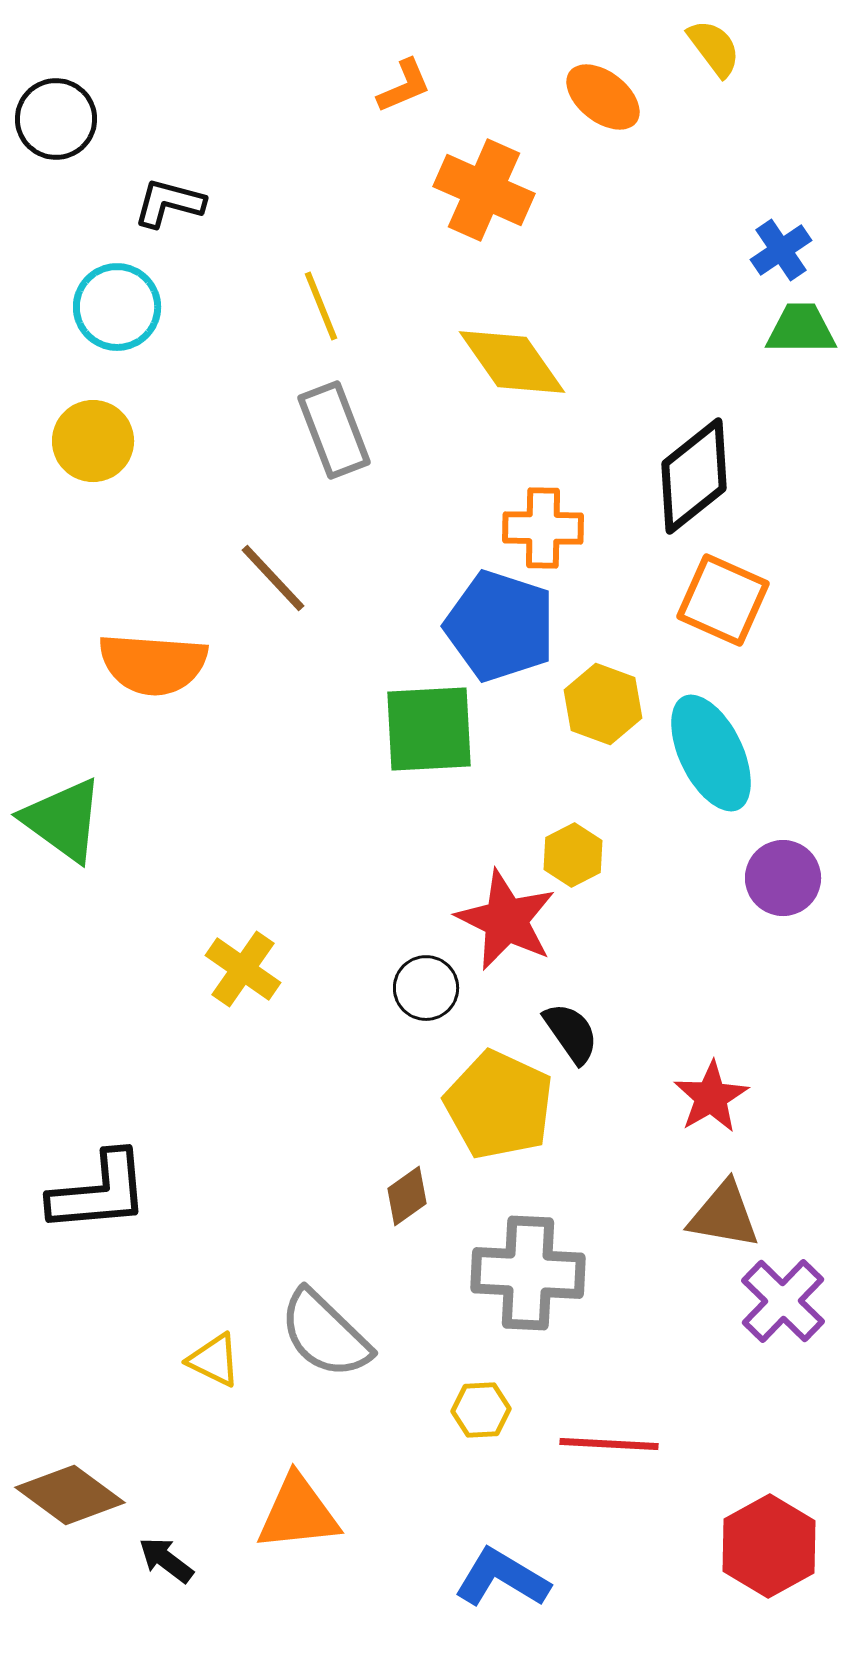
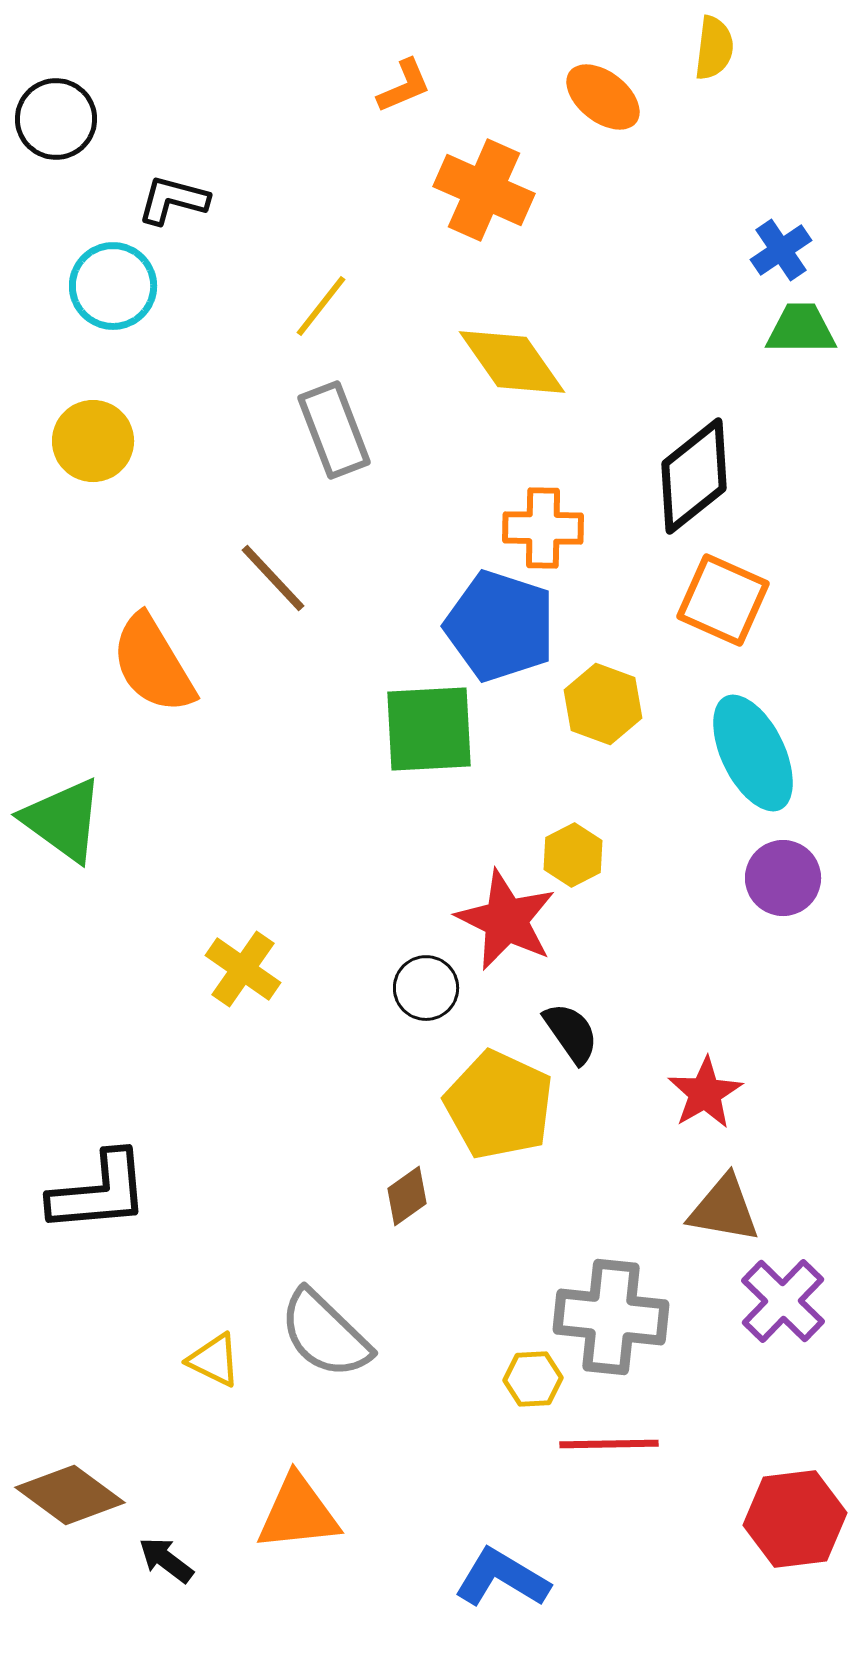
yellow semicircle at (714, 48): rotated 44 degrees clockwise
black L-shape at (169, 203): moved 4 px right, 3 px up
yellow line at (321, 306): rotated 60 degrees clockwise
cyan circle at (117, 307): moved 4 px left, 21 px up
orange semicircle at (153, 664): rotated 55 degrees clockwise
cyan ellipse at (711, 753): moved 42 px right
red star at (711, 1097): moved 6 px left, 4 px up
brown triangle at (724, 1215): moved 6 px up
gray cross at (528, 1273): moved 83 px right, 44 px down; rotated 3 degrees clockwise
yellow hexagon at (481, 1410): moved 52 px right, 31 px up
red line at (609, 1444): rotated 4 degrees counterclockwise
red hexagon at (769, 1546): moved 26 px right, 27 px up; rotated 22 degrees clockwise
